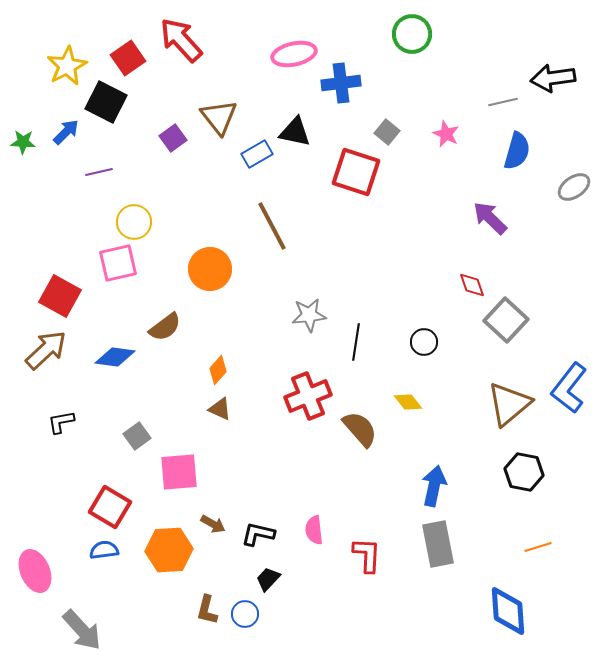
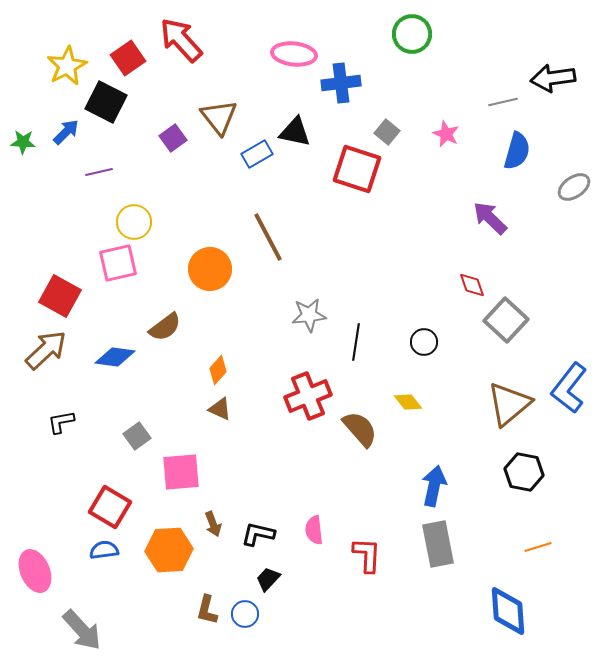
pink ellipse at (294, 54): rotated 18 degrees clockwise
red square at (356, 172): moved 1 px right, 3 px up
brown line at (272, 226): moved 4 px left, 11 px down
pink square at (179, 472): moved 2 px right
brown arrow at (213, 524): rotated 40 degrees clockwise
